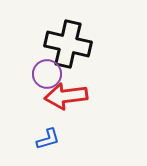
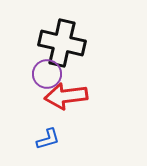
black cross: moved 6 px left, 1 px up
